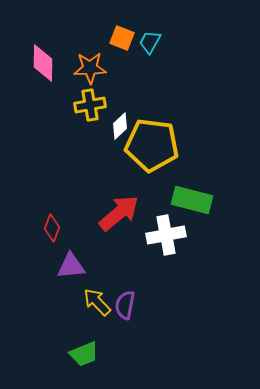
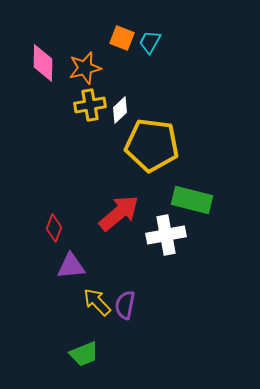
orange star: moved 5 px left; rotated 12 degrees counterclockwise
white diamond: moved 16 px up
red diamond: moved 2 px right
